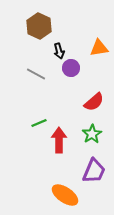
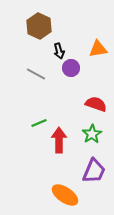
orange triangle: moved 1 px left, 1 px down
red semicircle: moved 2 px right, 2 px down; rotated 120 degrees counterclockwise
